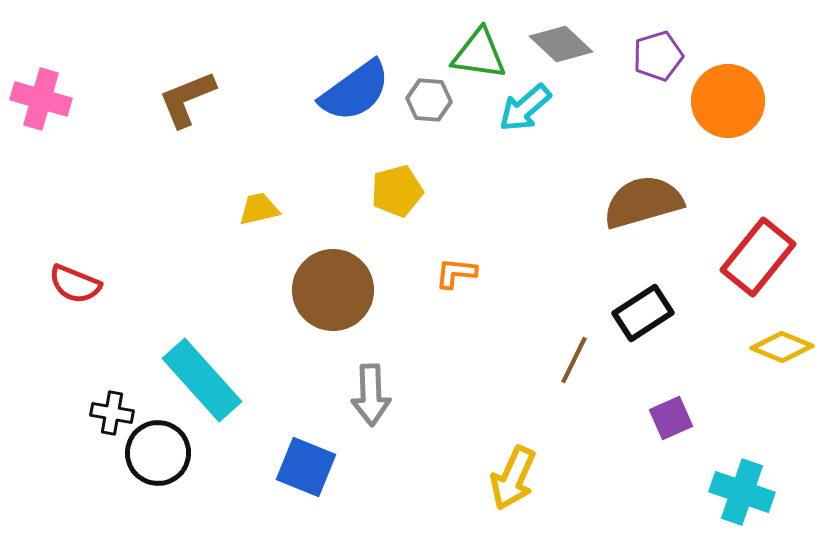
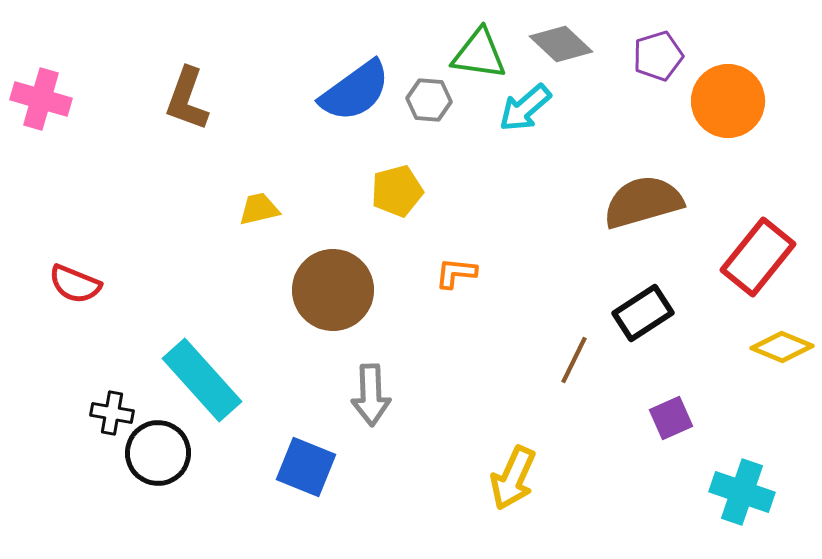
brown L-shape: rotated 48 degrees counterclockwise
